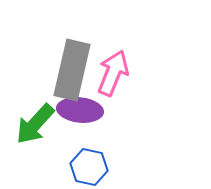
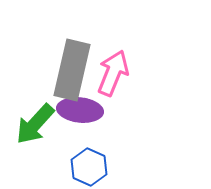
blue hexagon: rotated 12 degrees clockwise
